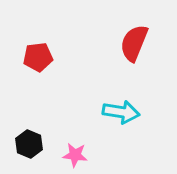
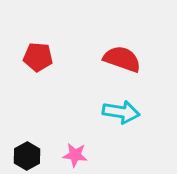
red semicircle: moved 12 px left, 16 px down; rotated 87 degrees clockwise
red pentagon: rotated 12 degrees clockwise
black hexagon: moved 2 px left, 12 px down; rotated 8 degrees clockwise
